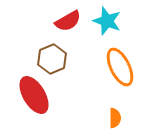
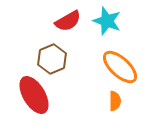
orange ellipse: rotated 21 degrees counterclockwise
orange semicircle: moved 17 px up
